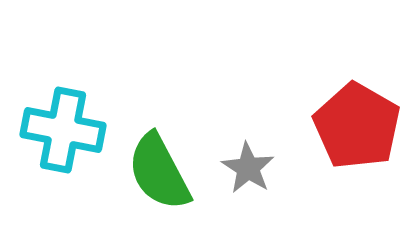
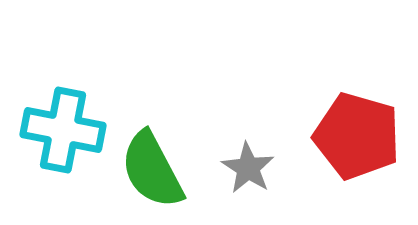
red pentagon: moved 10 px down; rotated 14 degrees counterclockwise
green semicircle: moved 7 px left, 2 px up
